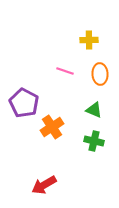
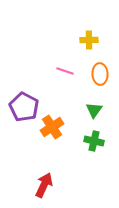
purple pentagon: moved 4 px down
green triangle: rotated 42 degrees clockwise
red arrow: rotated 145 degrees clockwise
